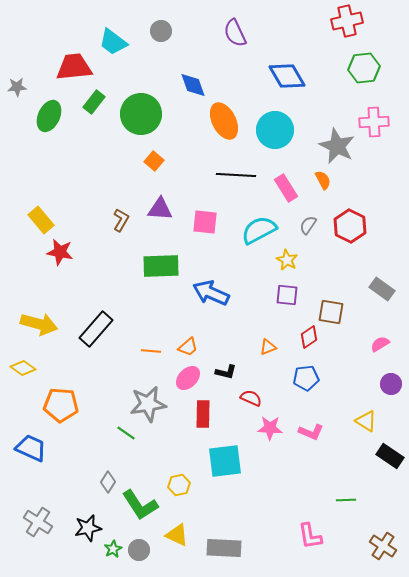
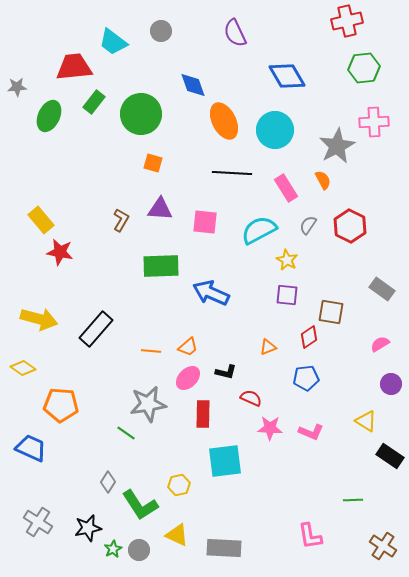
gray star at (337, 146): rotated 18 degrees clockwise
orange square at (154, 161): moved 1 px left, 2 px down; rotated 24 degrees counterclockwise
black line at (236, 175): moved 4 px left, 2 px up
yellow arrow at (39, 324): moved 5 px up
green line at (346, 500): moved 7 px right
